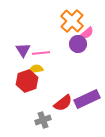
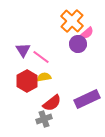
pink line: moved 4 px down; rotated 42 degrees clockwise
yellow semicircle: moved 8 px right, 8 px down
red hexagon: rotated 10 degrees counterclockwise
red semicircle: moved 11 px left
gray cross: moved 1 px right, 1 px up
